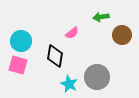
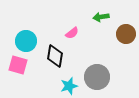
brown circle: moved 4 px right, 1 px up
cyan circle: moved 5 px right
cyan star: moved 2 px down; rotated 30 degrees clockwise
